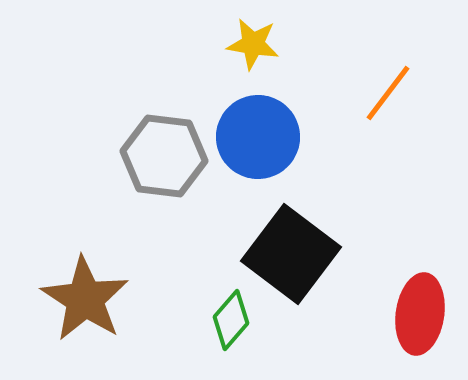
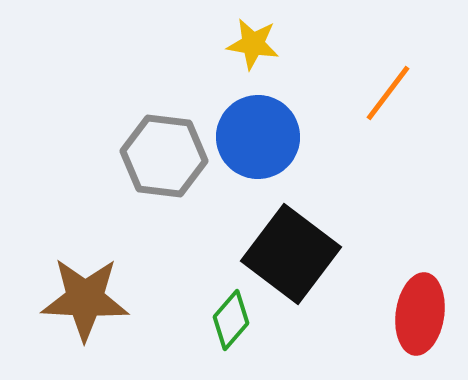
brown star: rotated 30 degrees counterclockwise
